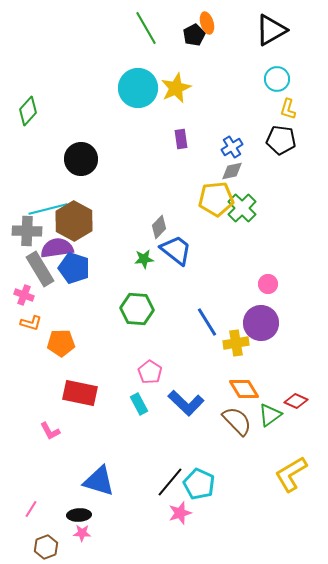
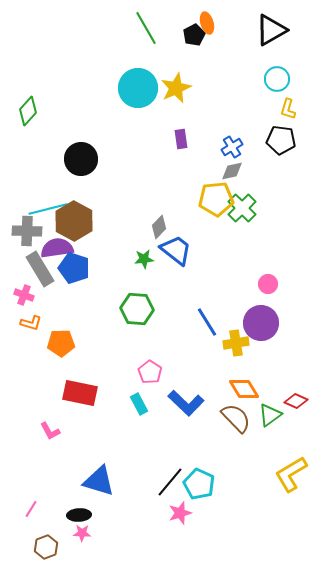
brown semicircle at (237, 421): moved 1 px left, 3 px up
